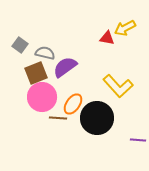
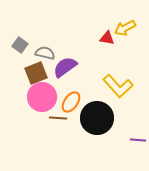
orange ellipse: moved 2 px left, 2 px up
